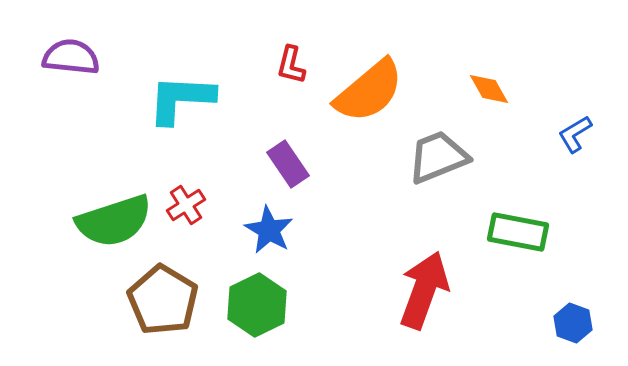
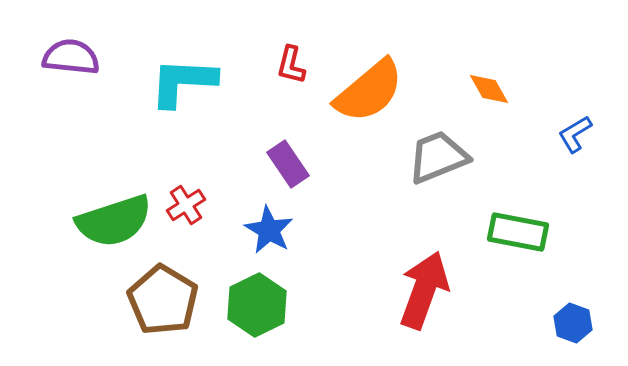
cyan L-shape: moved 2 px right, 17 px up
